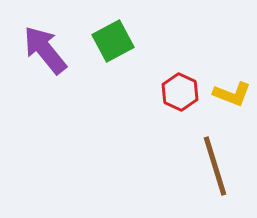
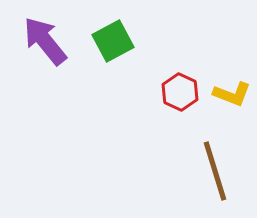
purple arrow: moved 9 px up
brown line: moved 5 px down
